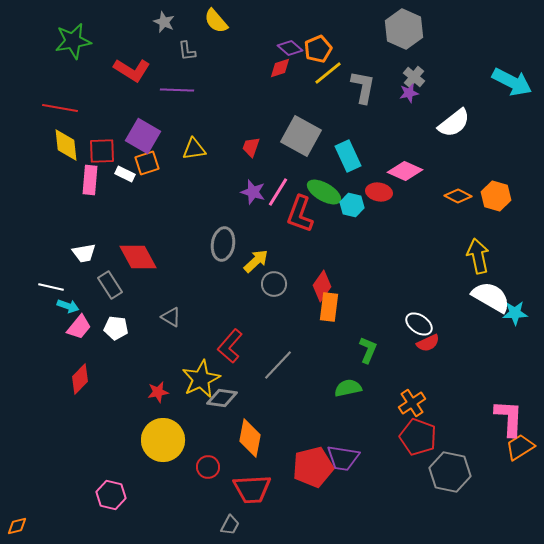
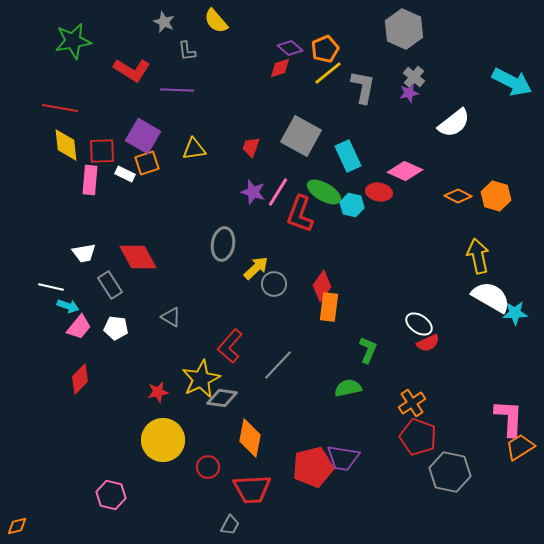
orange pentagon at (318, 49): moved 7 px right
yellow arrow at (256, 261): moved 7 px down
